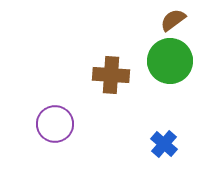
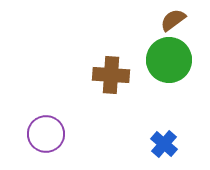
green circle: moved 1 px left, 1 px up
purple circle: moved 9 px left, 10 px down
